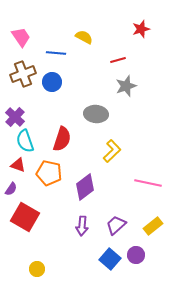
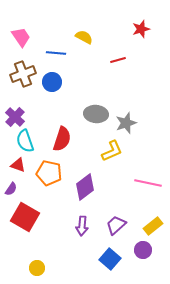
gray star: moved 37 px down
yellow L-shape: rotated 20 degrees clockwise
purple circle: moved 7 px right, 5 px up
yellow circle: moved 1 px up
